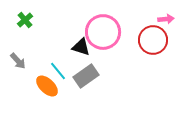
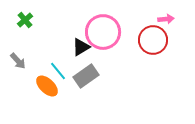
black triangle: rotated 48 degrees counterclockwise
